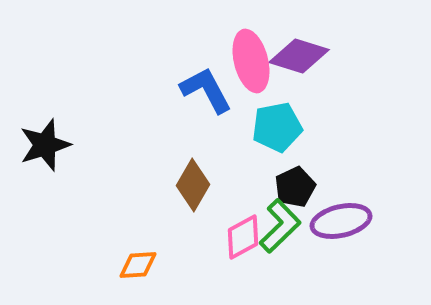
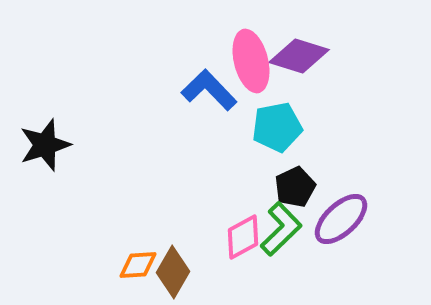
blue L-shape: moved 3 px right; rotated 16 degrees counterclockwise
brown diamond: moved 20 px left, 87 px down
purple ellipse: moved 2 px up; rotated 30 degrees counterclockwise
green L-shape: moved 1 px right, 3 px down
